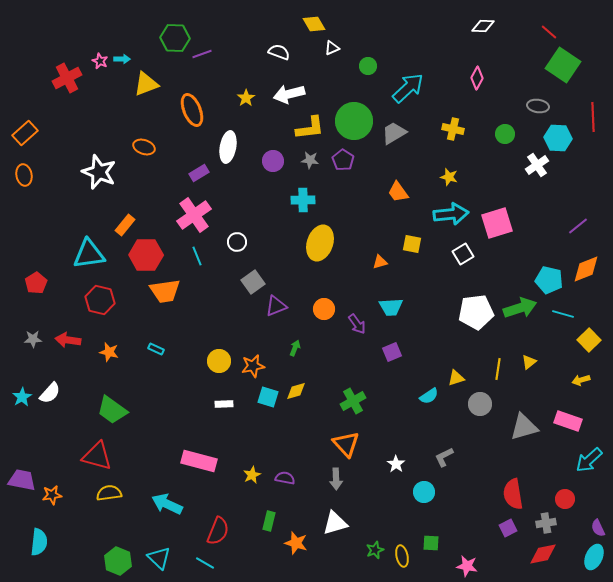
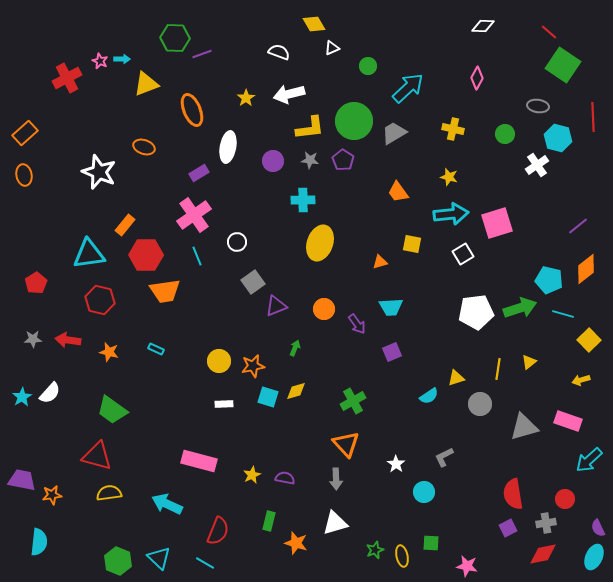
cyan hexagon at (558, 138): rotated 12 degrees clockwise
orange diamond at (586, 269): rotated 16 degrees counterclockwise
